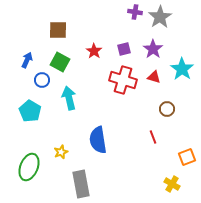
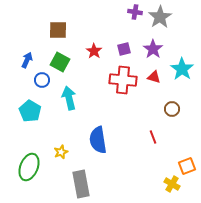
red cross: rotated 12 degrees counterclockwise
brown circle: moved 5 px right
orange square: moved 9 px down
